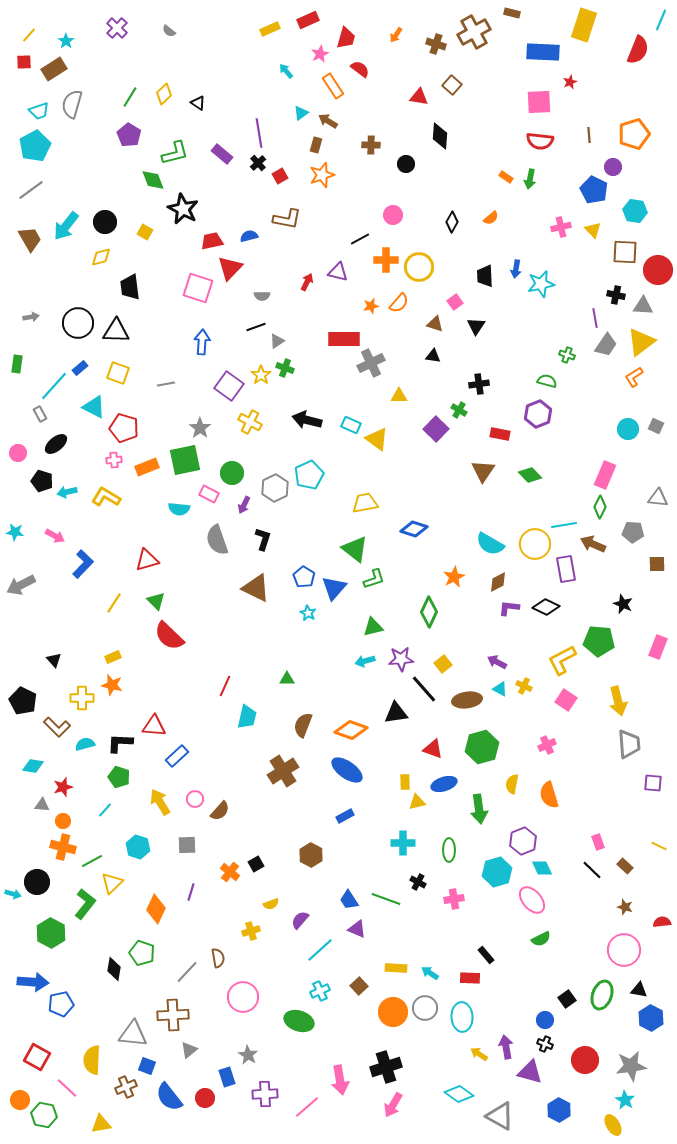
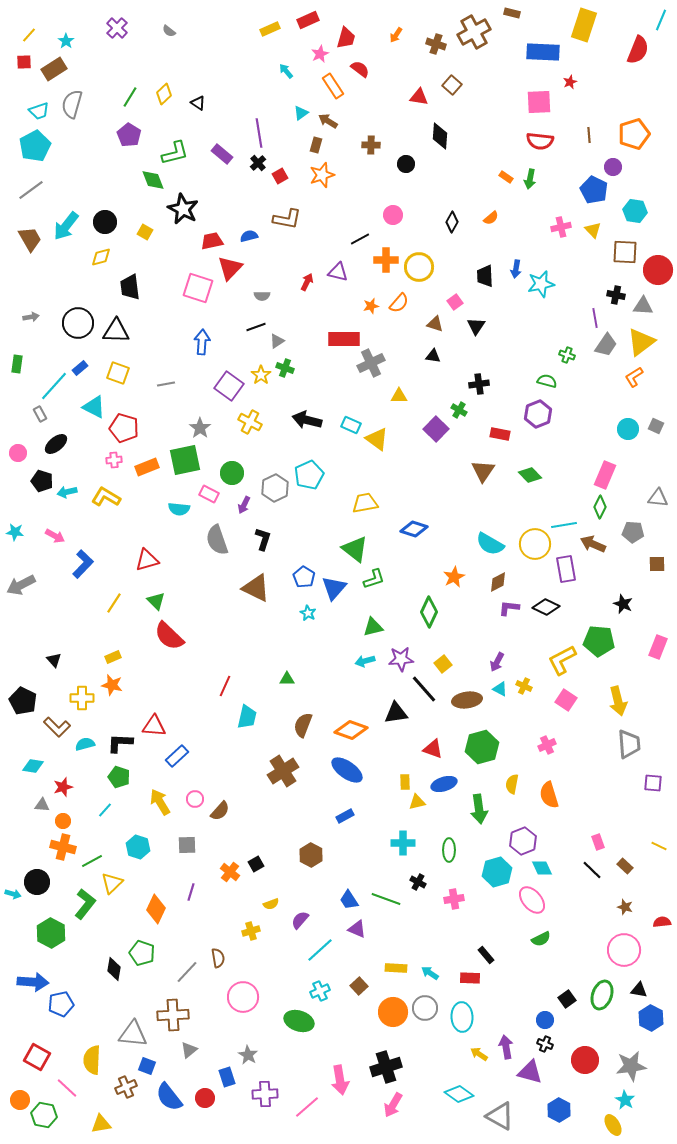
purple arrow at (497, 662): rotated 90 degrees counterclockwise
